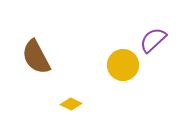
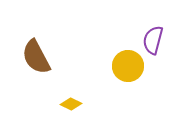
purple semicircle: rotated 32 degrees counterclockwise
yellow circle: moved 5 px right, 1 px down
